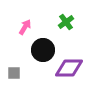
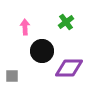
pink arrow: rotated 35 degrees counterclockwise
black circle: moved 1 px left, 1 px down
gray square: moved 2 px left, 3 px down
